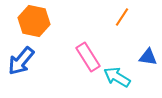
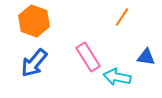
orange hexagon: rotated 8 degrees clockwise
blue triangle: moved 2 px left
blue arrow: moved 13 px right, 2 px down
cyan arrow: rotated 20 degrees counterclockwise
